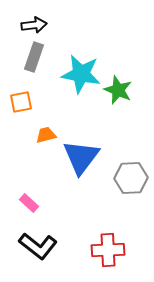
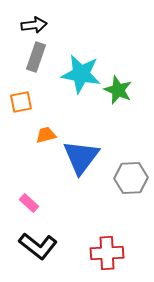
gray rectangle: moved 2 px right
red cross: moved 1 px left, 3 px down
